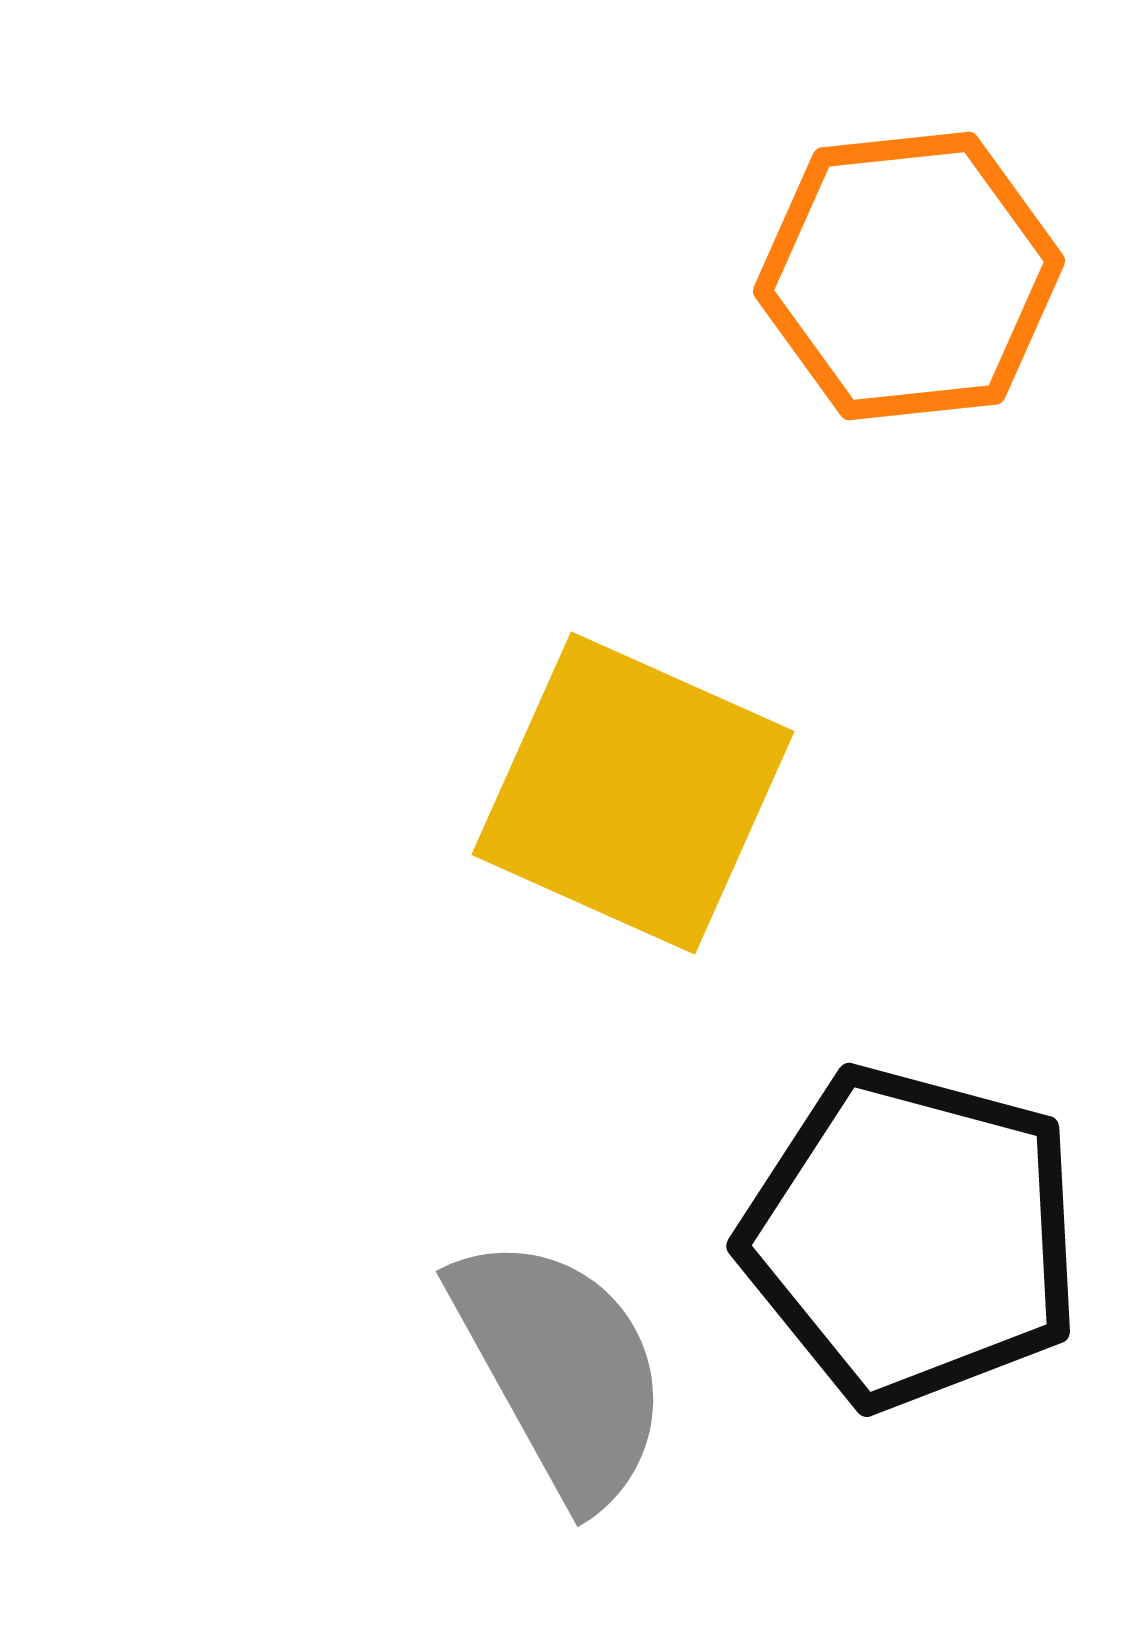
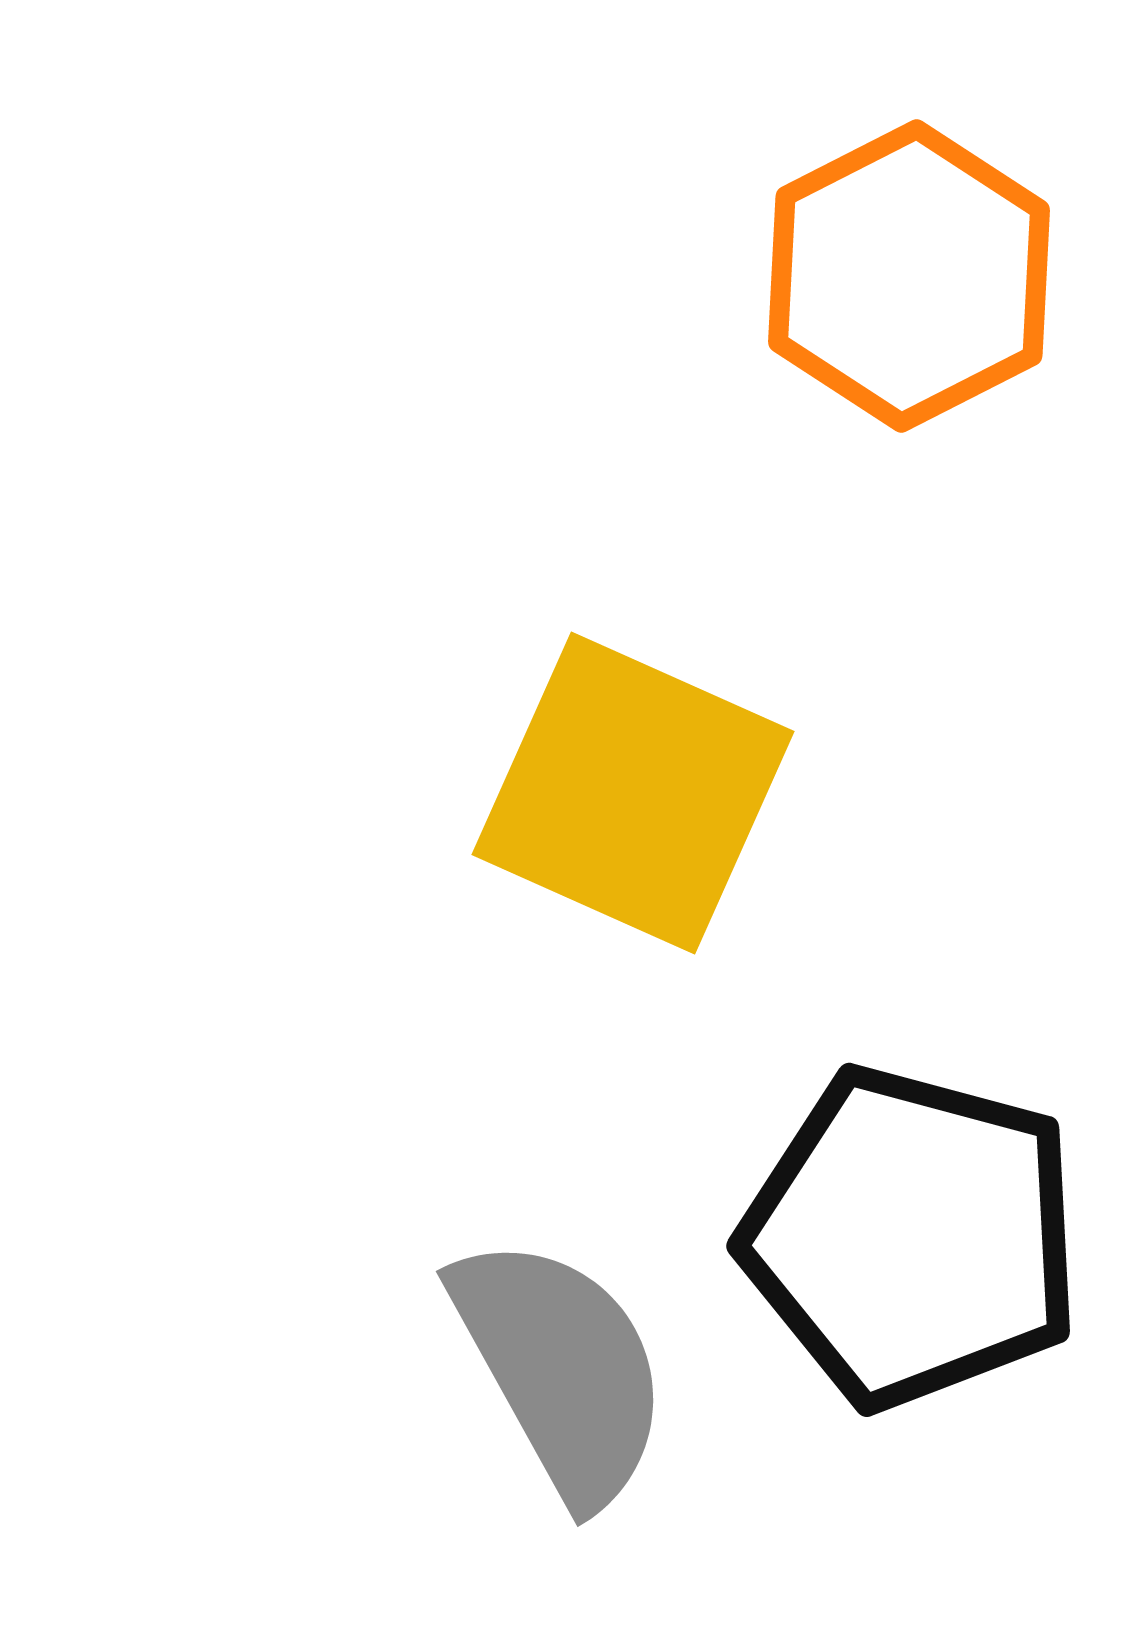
orange hexagon: rotated 21 degrees counterclockwise
